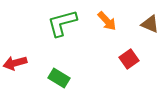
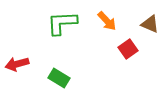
green L-shape: rotated 12 degrees clockwise
red square: moved 1 px left, 10 px up
red arrow: moved 2 px right, 1 px down
